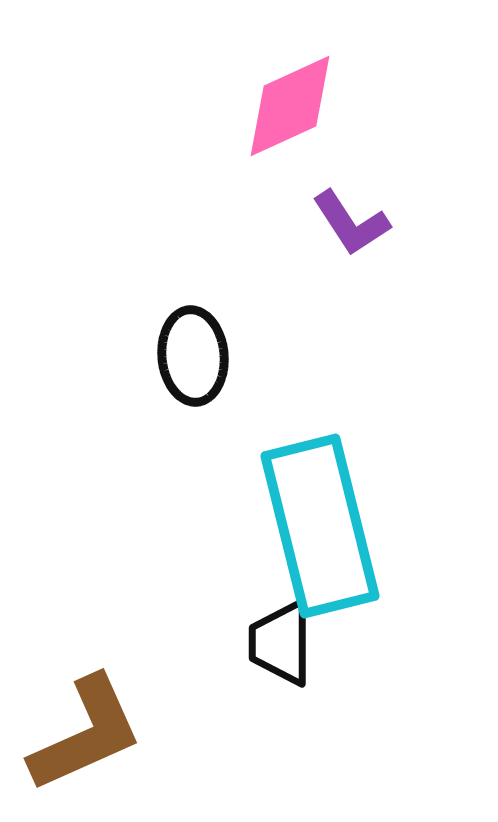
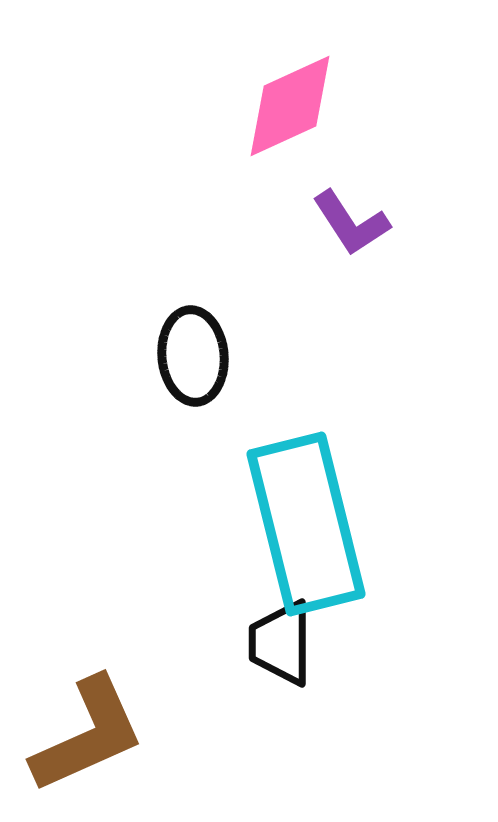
cyan rectangle: moved 14 px left, 2 px up
brown L-shape: moved 2 px right, 1 px down
